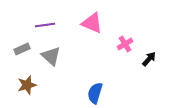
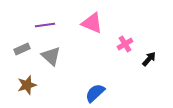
blue semicircle: rotated 30 degrees clockwise
